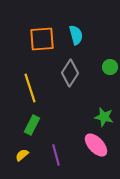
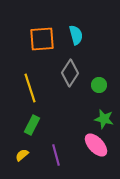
green circle: moved 11 px left, 18 px down
green star: moved 2 px down
